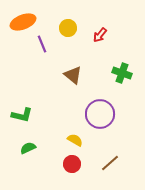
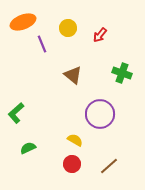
green L-shape: moved 6 px left, 2 px up; rotated 125 degrees clockwise
brown line: moved 1 px left, 3 px down
